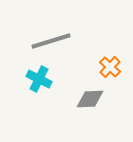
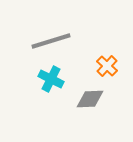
orange cross: moved 3 px left, 1 px up
cyan cross: moved 12 px right
